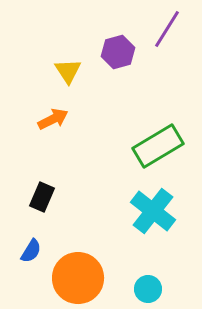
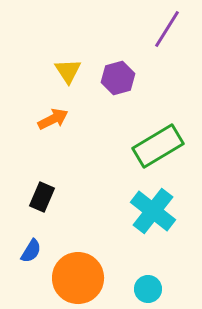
purple hexagon: moved 26 px down
